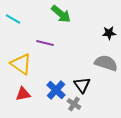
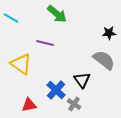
green arrow: moved 4 px left
cyan line: moved 2 px left, 1 px up
gray semicircle: moved 2 px left, 3 px up; rotated 20 degrees clockwise
black triangle: moved 5 px up
red triangle: moved 6 px right, 11 px down
